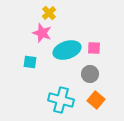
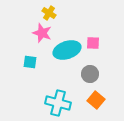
yellow cross: rotated 16 degrees counterclockwise
pink square: moved 1 px left, 5 px up
cyan cross: moved 3 px left, 3 px down
